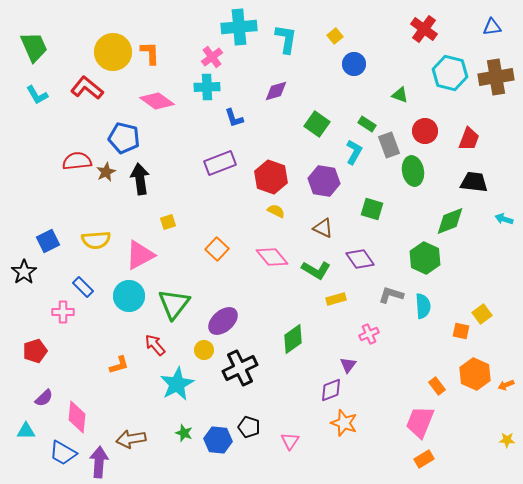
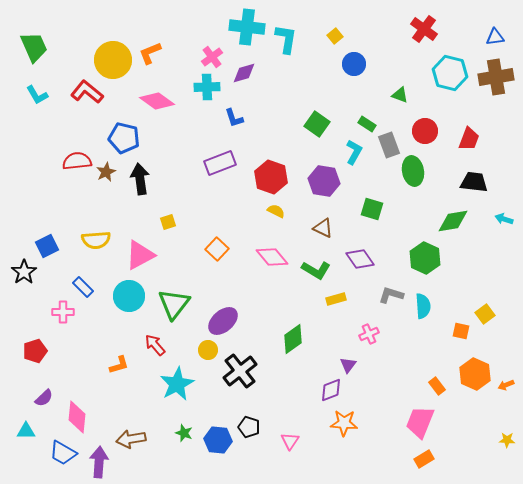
cyan cross at (239, 27): moved 8 px right; rotated 12 degrees clockwise
blue triangle at (492, 27): moved 3 px right, 10 px down
yellow circle at (113, 52): moved 8 px down
orange L-shape at (150, 53): rotated 110 degrees counterclockwise
red L-shape at (87, 88): moved 4 px down
purple diamond at (276, 91): moved 32 px left, 18 px up
green diamond at (450, 221): moved 3 px right; rotated 12 degrees clockwise
blue square at (48, 241): moved 1 px left, 5 px down
yellow square at (482, 314): moved 3 px right
yellow circle at (204, 350): moved 4 px right
black cross at (240, 368): moved 3 px down; rotated 12 degrees counterclockwise
orange star at (344, 423): rotated 16 degrees counterclockwise
